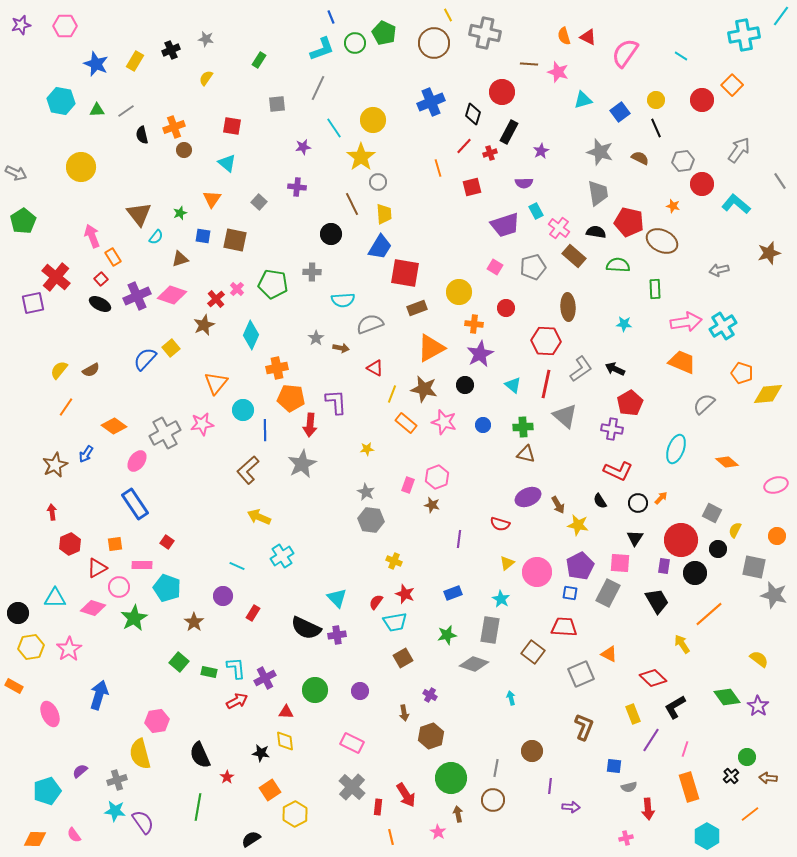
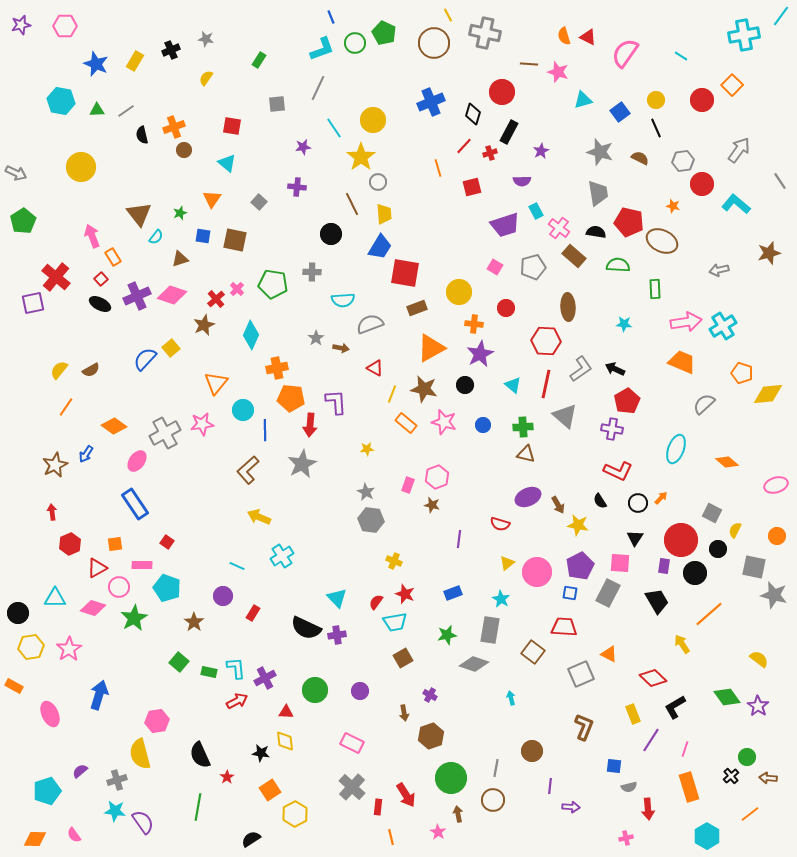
purple semicircle at (524, 183): moved 2 px left, 2 px up
red pentagon at (630, 403): moved 3 px left, 2 px up
